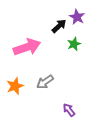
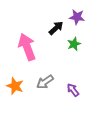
purple star: rotated 21 degrees counterclockwise
black arrow: moved 3 px left, 2 px down
pink arrow: rotated 92 degrees counterclockwise
orange star: rotated 30 degrees counterclockwise
purple arrow: moved 4 px right, 20 px up
